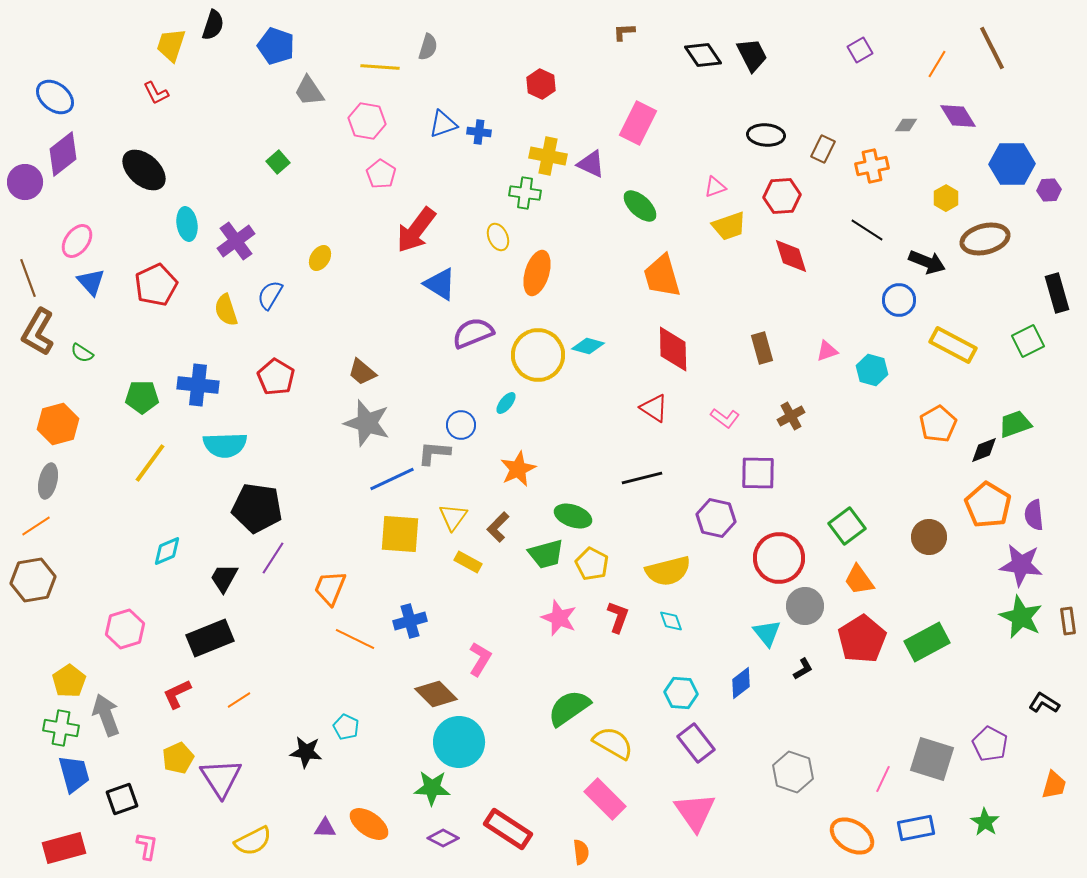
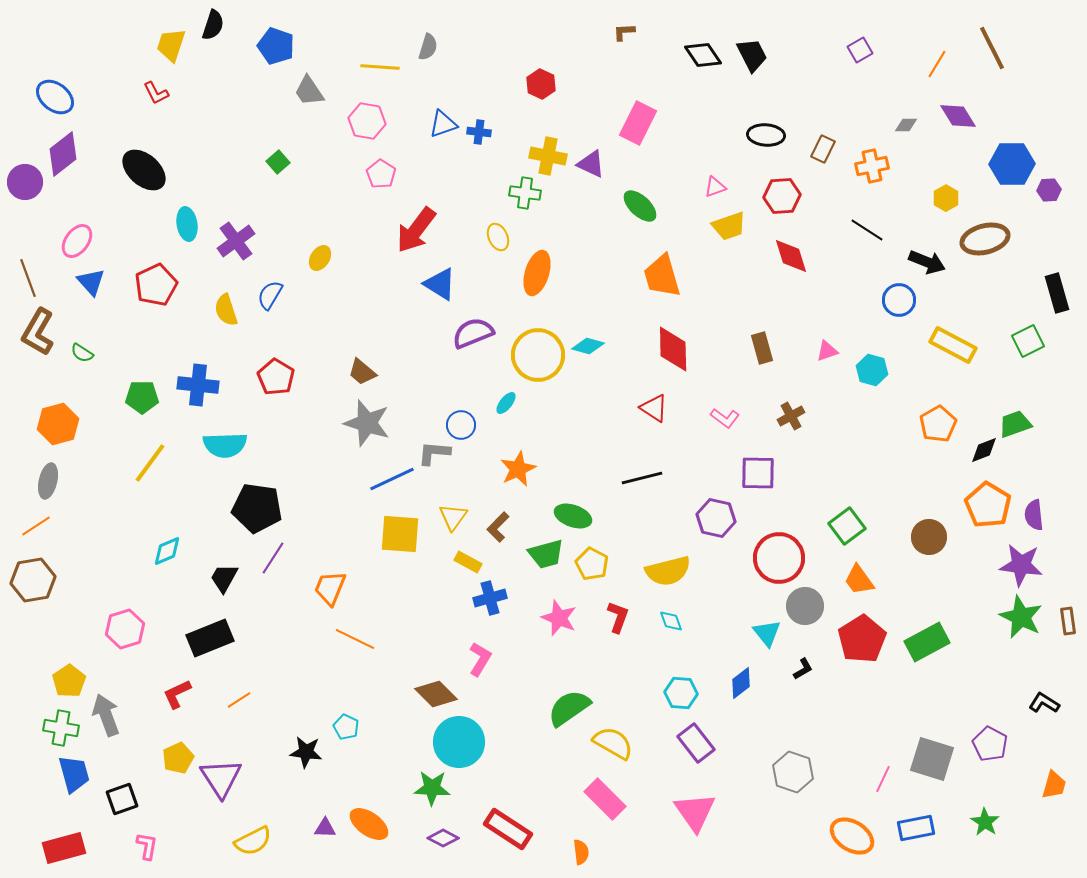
blue cross at (410, 621): moved 80 px right, 23 px up
